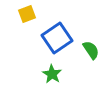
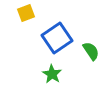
yellow square: moved 1 px left, 1 px up
green semicircle: moved 1 px down
